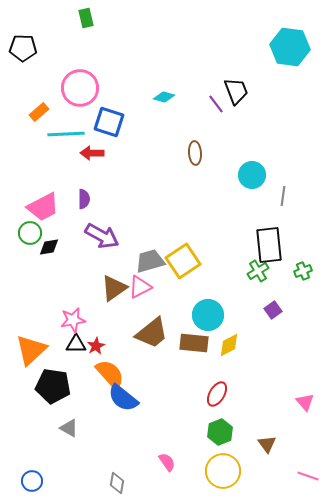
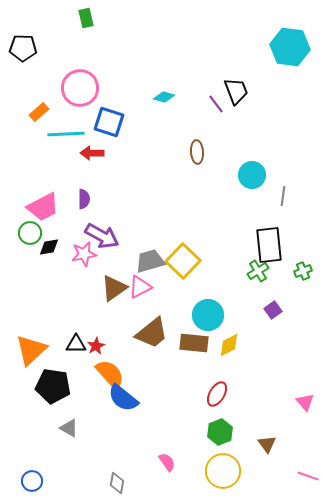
brown ellipse at (195, 153): moved 2 px right, 1 px up
yellow square at (183, 261): rotated 12 degrees counterclockwise
pink star at (73, 320): moved 11 px right, 66 px up
